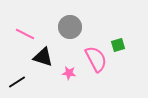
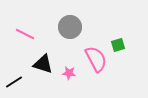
black triangle: moved 7 px down
black line: moved 3 px left
